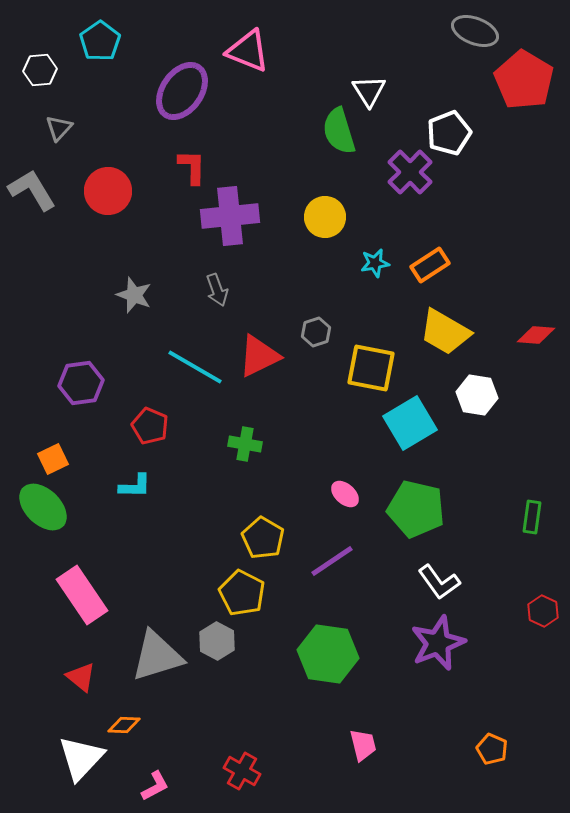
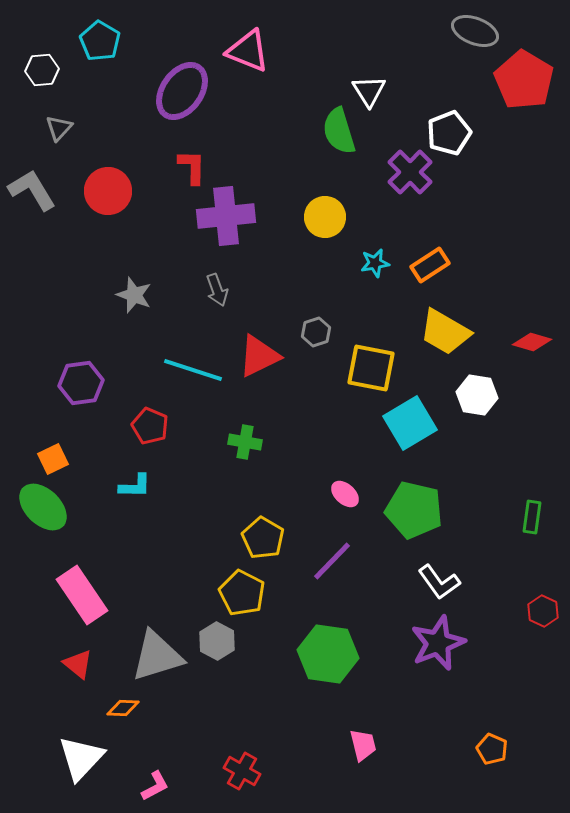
cyan pentagon at (100, 41): rotated 6 degrees counterclockwise
white hexagon at (40, 70): moved 2 px right
purple cross at (230, 216): moved 4 px left
red diamond at (536, 335): moved 4 px left, 7 px down; rotated 12 degrees clockwise
cyan line at (195, 367): moved 2 px left, 3 px down; rotated 12 degrees counterclockwise
green cross at (245, 444): moved 2 px up
green pentagon at (416, 509): moved 2 px left, 1 px down
purple line at (332, 561): rotated 12 degrees counterclockwise
red triangle at (81, 677): moved 3 px left, 13 px up
orange diamond at (124, 725): moved 1 px left, 17 px up
